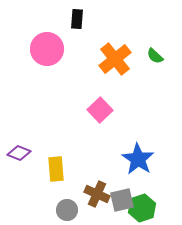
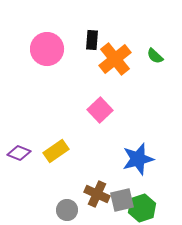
black rectangle: moved 15 px right, 21 px down
blue star: rotated 24 degrees clockwise
yellow rectangle: moved 18 px up; rotated 60 degrees clockwise
